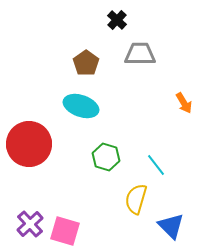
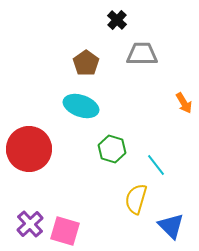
gray trapezoid: moved 2 px right
red circle: moved 5 px down
green hexagon: moved 6 px right, 8 px up
